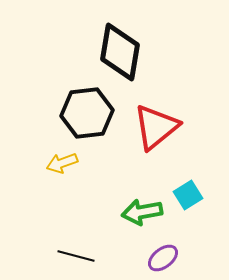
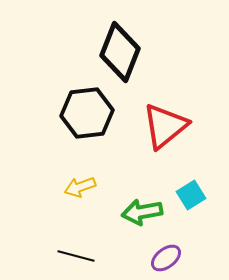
black diamond: rotated 12 degrees clockwise
red triangle: moved 9 px right, 1 px up
yellow arrow: moved 18 px right, 24 px down
cyan square: moved 3 px right
purple ellipse: moved 3 px right
